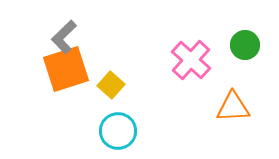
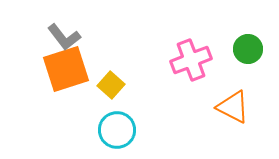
gray L-shape: rotated 84 degrees counterclockwise
green circle: moved 3 px right, 4 px down
pink cross: rotated 27 degrees clockwise
orange triangle: rotated 30 degrees clockwise
cyan circle: moved 1 px left, 1 px up
